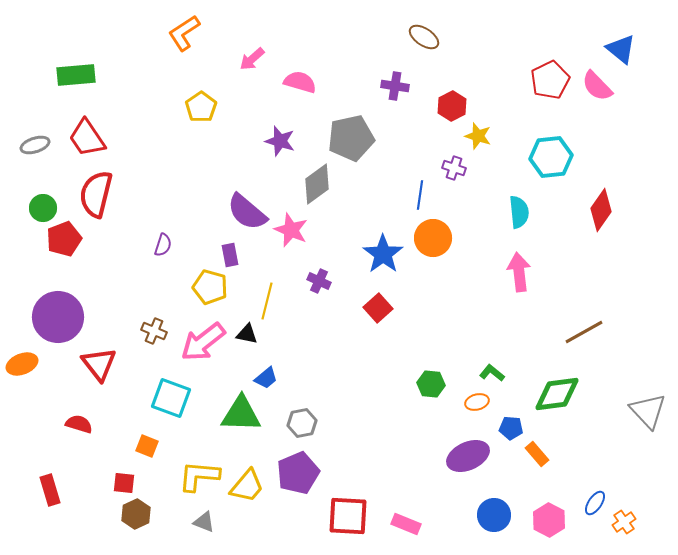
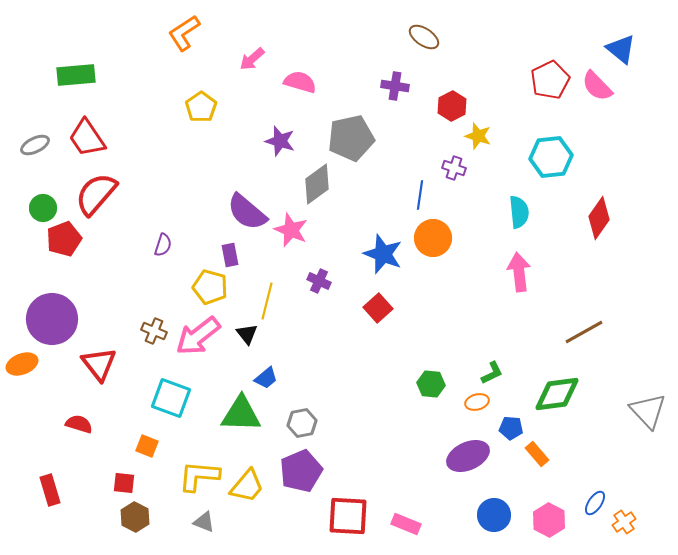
gray ellipse at (35, 145): rotated 8 degrees counterclockwise
red semicircle at (96, 194): rotated 27 degrees clockwise
red diamond at (601, 210): moved 2 px left, 8 px down
blue star at (383, 254): rotated 15 degrees counterclockwise
purple circle at (58, 317): moved 6 px left, 2 px down
black triangle at (247, 334): rotated 40 degrees clockwise
pink arrow at (203, 342): moved 5 px left, 6 px up
green L-shape at (492, 373): rotated 115 degrees clockwise
purple pentagon at (298, 473): moved 3 px right, 2 px up
brown hexagon at (136, 514): moved 1 px left, 3 px down; rotated 8 degrees counterclockwise
